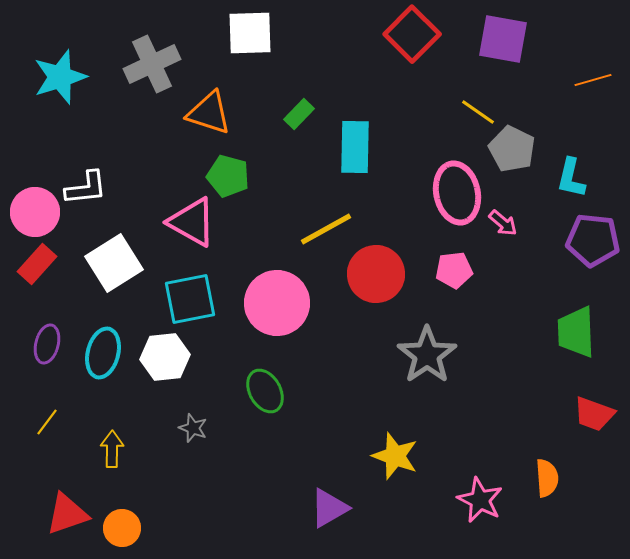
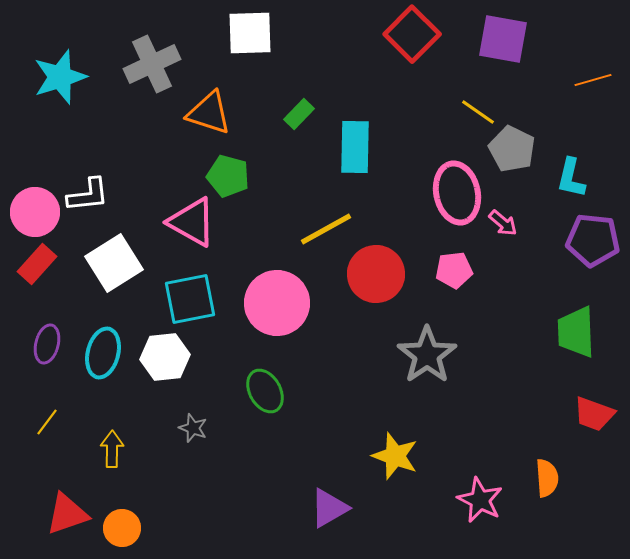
white L-shape at (86, 188): moved 2 px right, 7 px down
